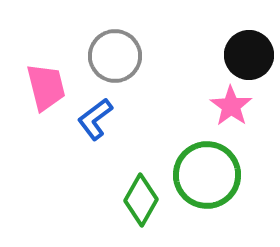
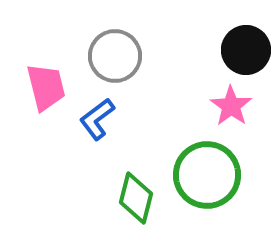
black circle: moved 3 px left, 5 px up
blue L-shape: moved 2 px right
green diamond: moved 5 px left, 2 px up; rotated 15 degrees counterclockwise
